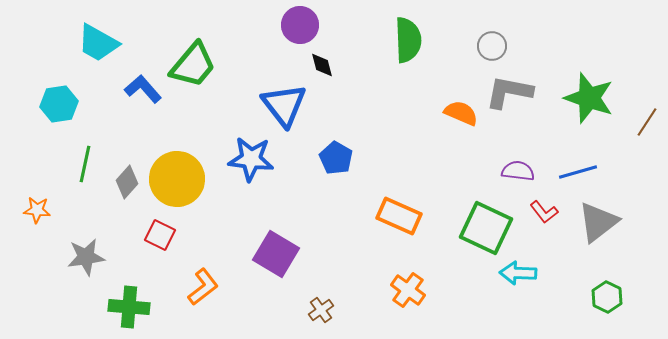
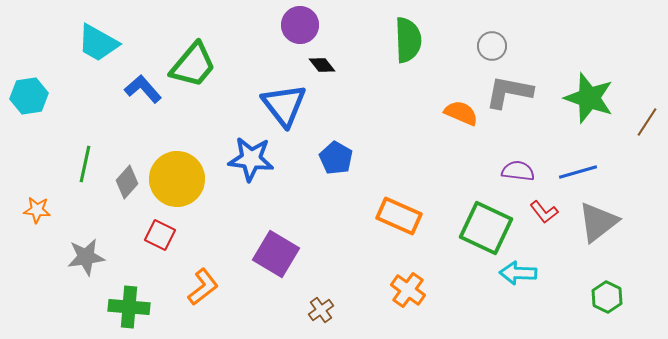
black diamond: rotated 24 degrees counterclockwise
cyan hexagon: moved 30 px left, 8 px up
